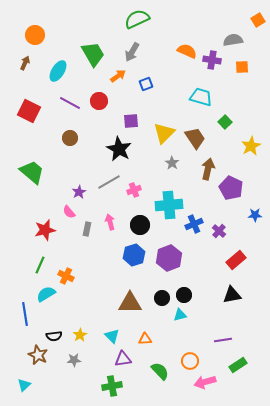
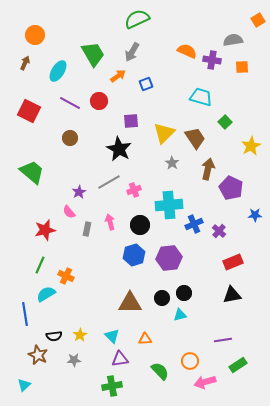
purple hexagon at (169, 258): rotated 15 degrees clockwise
red rectangle at (236, 260): moved 3 px left, 2 px down; rotated 18 degrees clockwise
black circle at (184, 295): moved 2 px up
purple triangle at (123, 359): moved 3 px left
